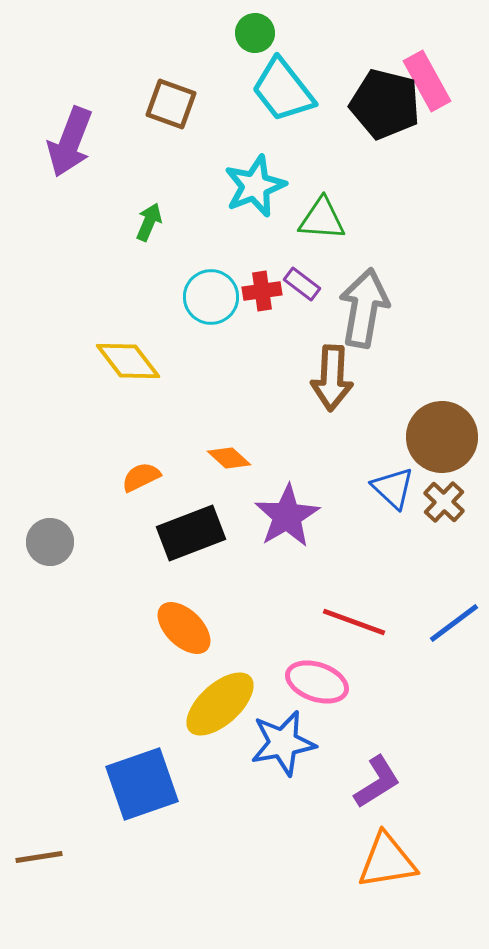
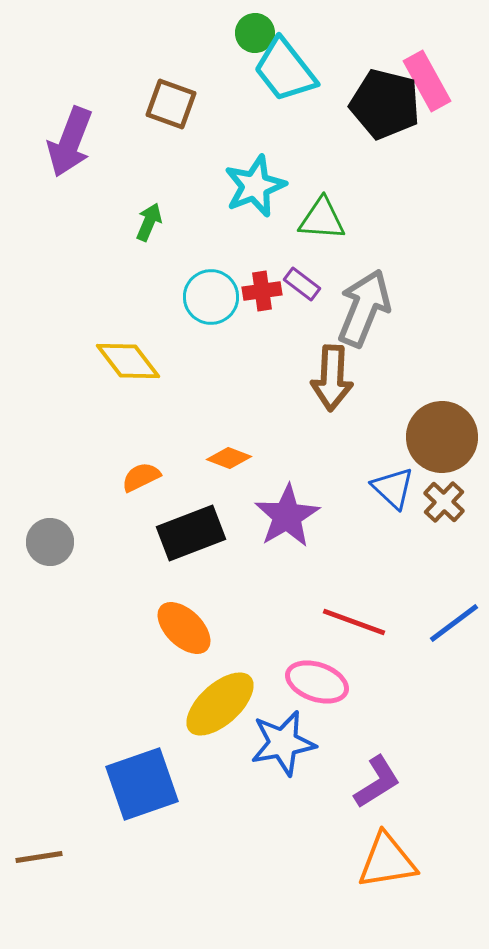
cyan trapezoid: moved 2 px right, 20 px up
gray arrow: rotated 12 degrees clockwise
orange diamond: rotated 21 degrees counterclockwise
